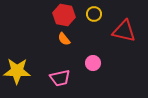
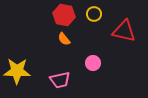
pink trapezoid: moved 2 px down
